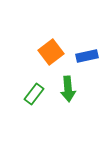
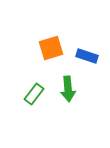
orange square: moved 4 px up; rotated 20 degrees clockwise
blue rectangle: rotated 30 degrees clockwise
